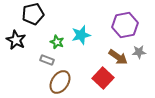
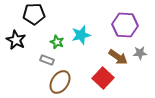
black pentagon: moved 1 px right; rotated 10 degrees clockwise
purple hexagon: rotated 15 degrees clockwise
gray star: moved 1 px right, 1 px down
